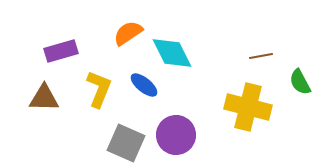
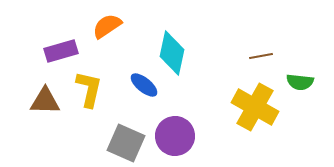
orange semicircle: moved 21 px left, 7 px up
cyan diamond: rotated 39 degrees clockwise
green semicircle: rotated 56 degrees counterclockwise
yellow L-shape: moved 10 px left; rotated 9 degrees counterclockwise
brown triangle: moved 1 px right, 3 px down
yellow cross: moved 7 px right; rotated 15 degrees clockwise
purple circle: moved 1 px left, 1 px down
